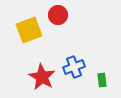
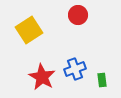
red circle: moved 20 px right
yellow square: rotated 12 degrees counterclockwise
blue cross: moved 1 px right, 2 px down
